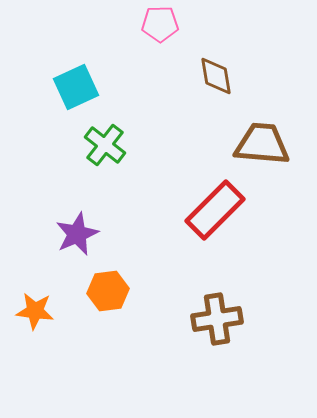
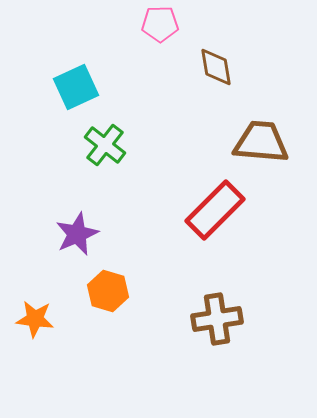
brown diamond: moved 9 px up
brown trapezoid: moved 1 px left, 2 px up
orange hexagon: rotated 24 degrees clockwise
orange star: moved 8 px down
